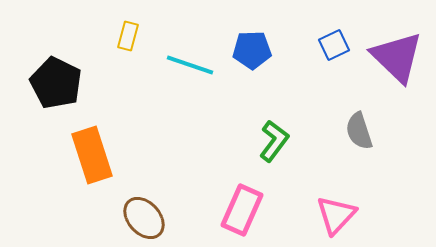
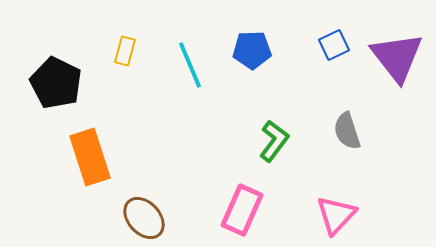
yellow rectangle: moved 3 px left, 15 px down
purple triangle: rotated 8 degrees clockwise
cyan line: rotated 48 degrees clockwise
gray semicircle: moved 12 px left
orange rectangle: moved 2 px left, 2 px down
